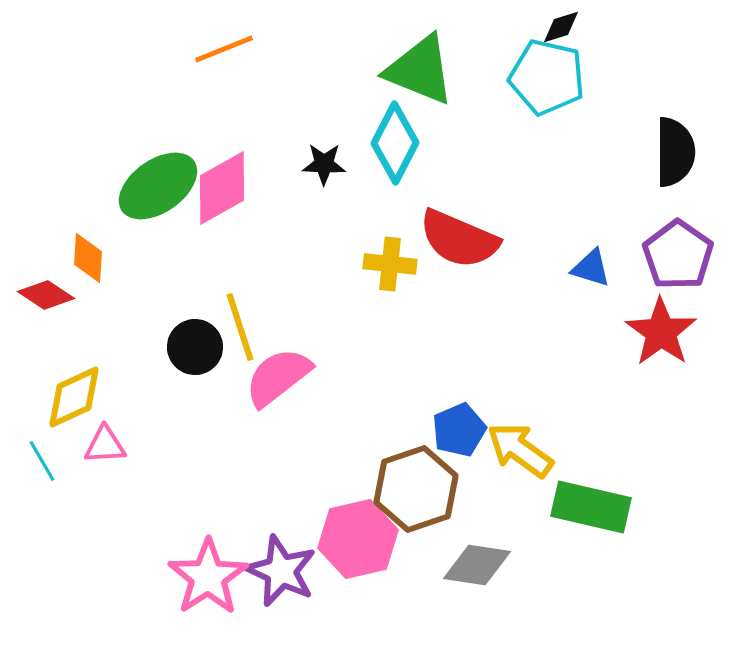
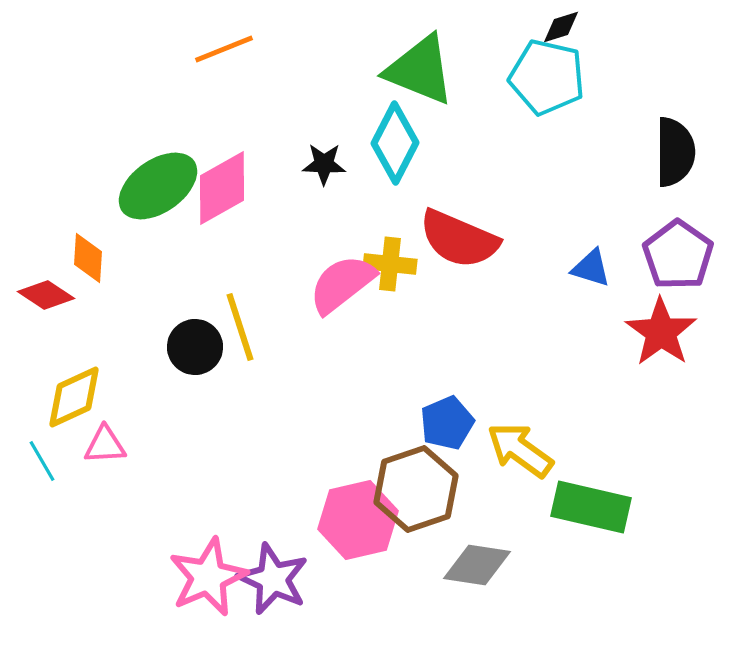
pink semicircle: moved 64 px right, 93 px up
blue pentagon: moved 12 px left, 7 px up
pink hexagon: moved 19 px up
purple star: moved 8 px left, 8 px down
pink star: rotated 10 degrees clockwise
